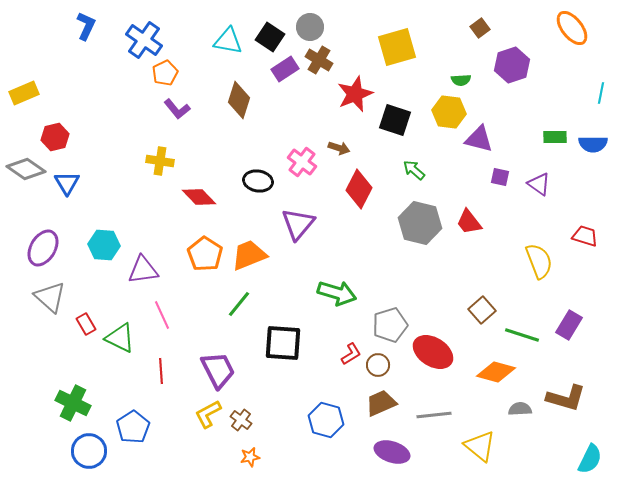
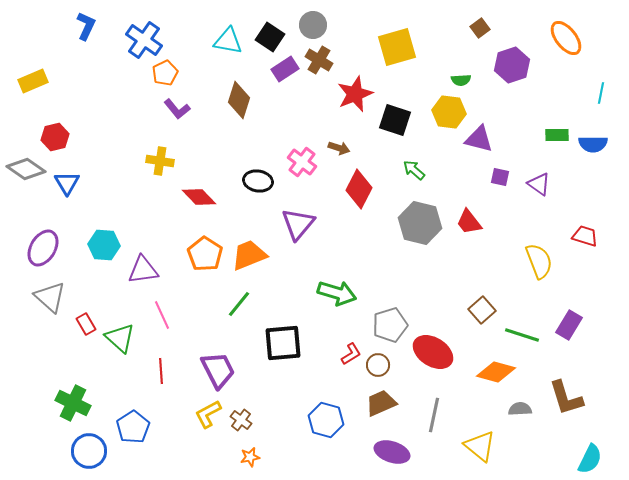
gray circle at (310, 27): moved 3 px right, 2 px up
orange ellipse at (572, 28): moved 6 px left, 10 px down
yellow rectangle at (24, 93): moved 9 px right, 12 px up
green rectangle at (555, 137): moved 2 px right, 2 px up
green triangle at (120, 338): rotated 16 degrees clockwise
black square at (283, 343): rotated 9 degrees counterclockwise
brown L-shape at (566, 398): rotated 57 degrees clockwise
gray line at (434, 415): rotated 72 degrees counterclockwise
